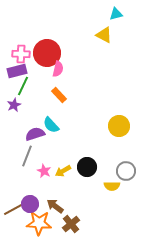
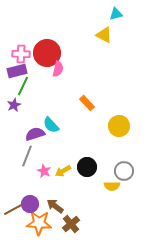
orange rectangle: moved 28 px right, 8 px down
gray circle: moved 2 px left
